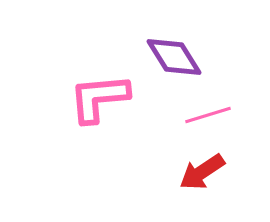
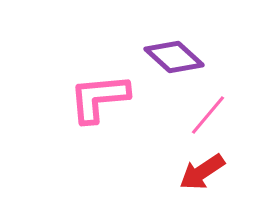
purple diamond: rotated 16 degrees counterclockwise
pink line: rotated 33 degrees counterclockwise
